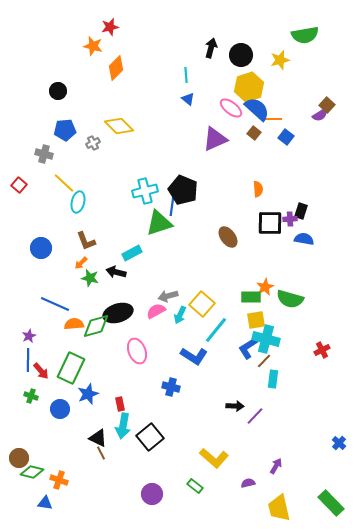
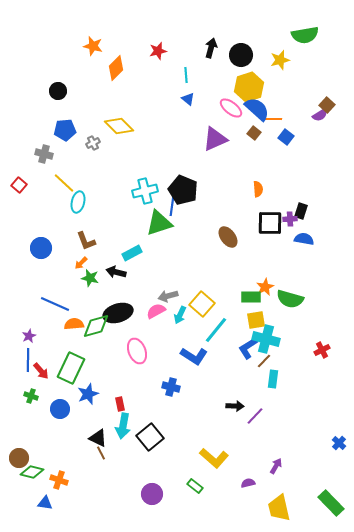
red star at (110, 27): moved 48 px right, 24 px down
